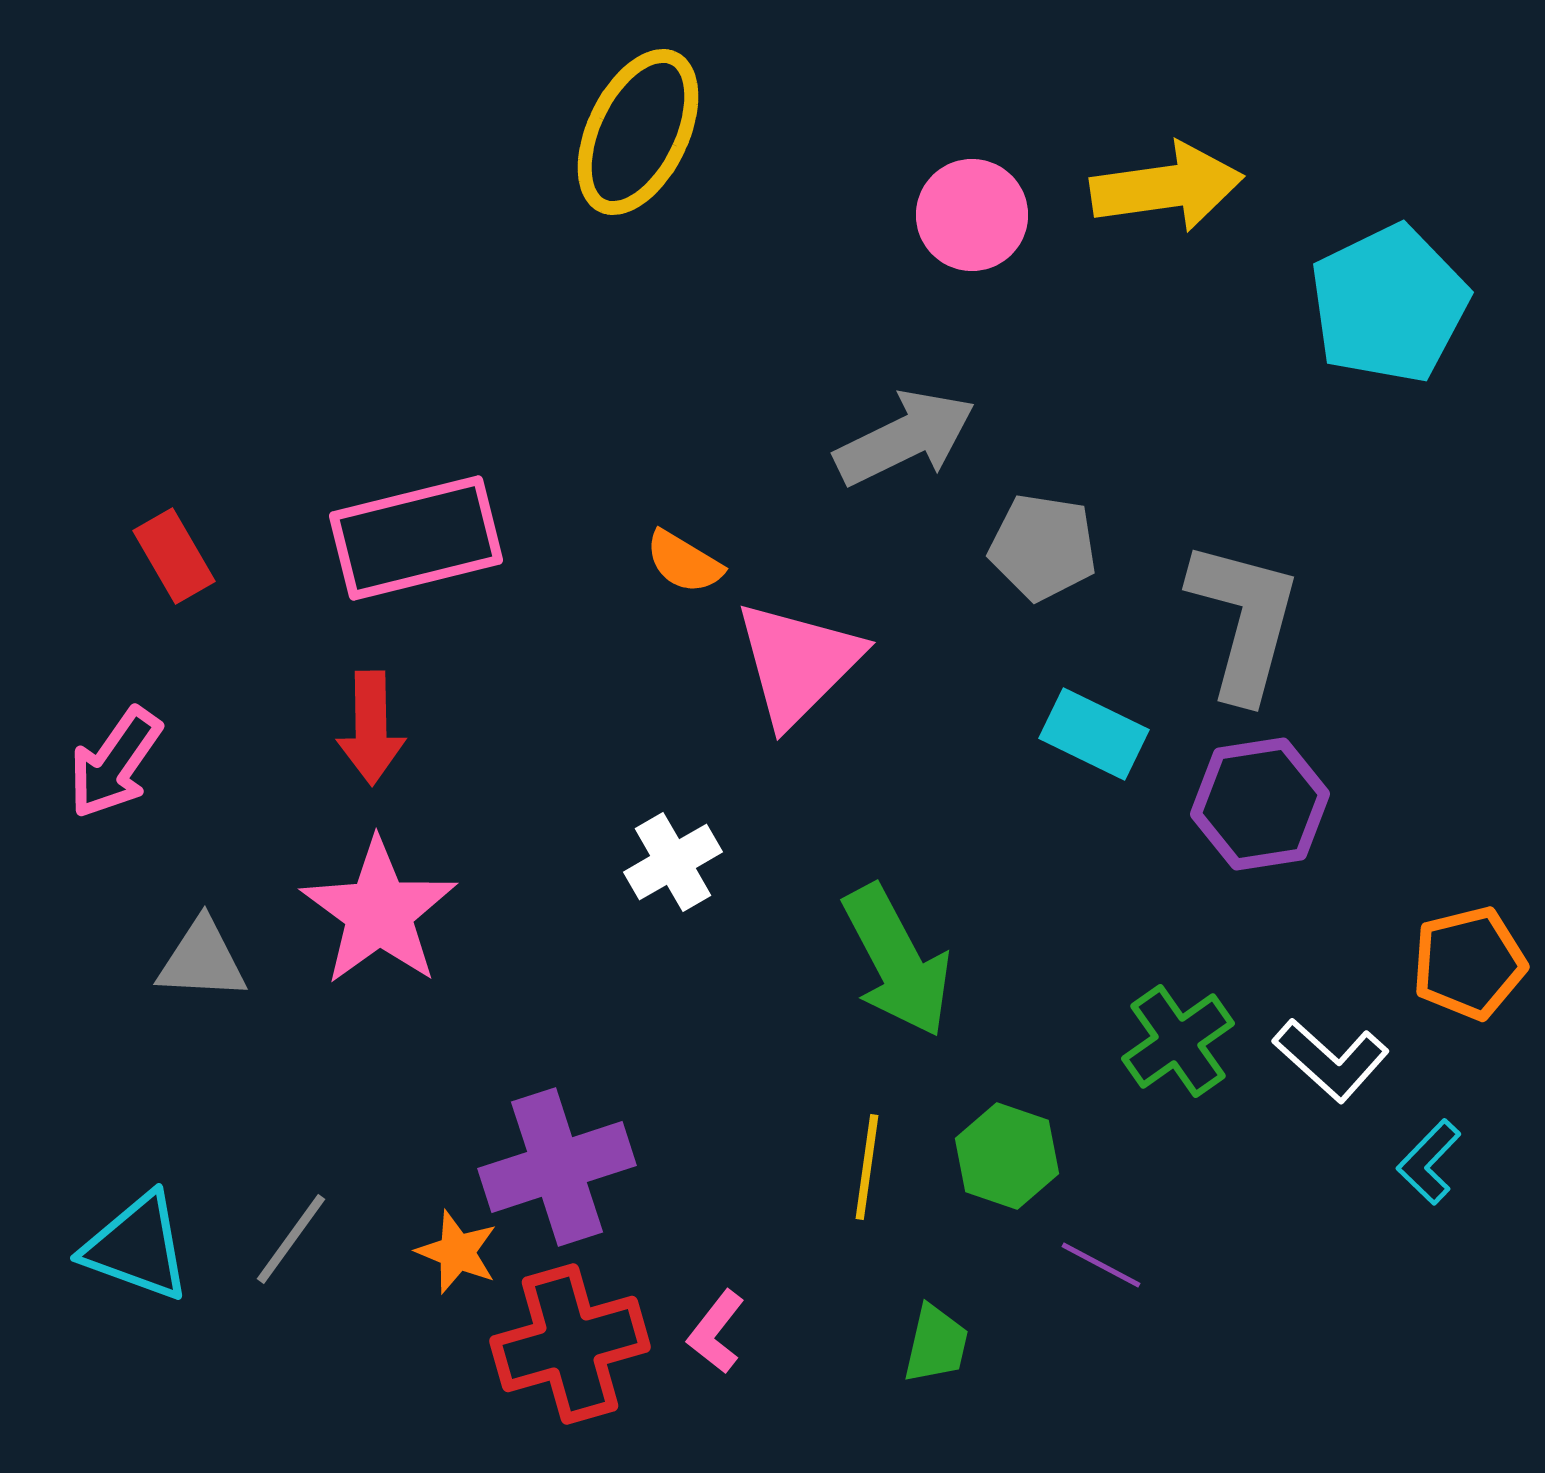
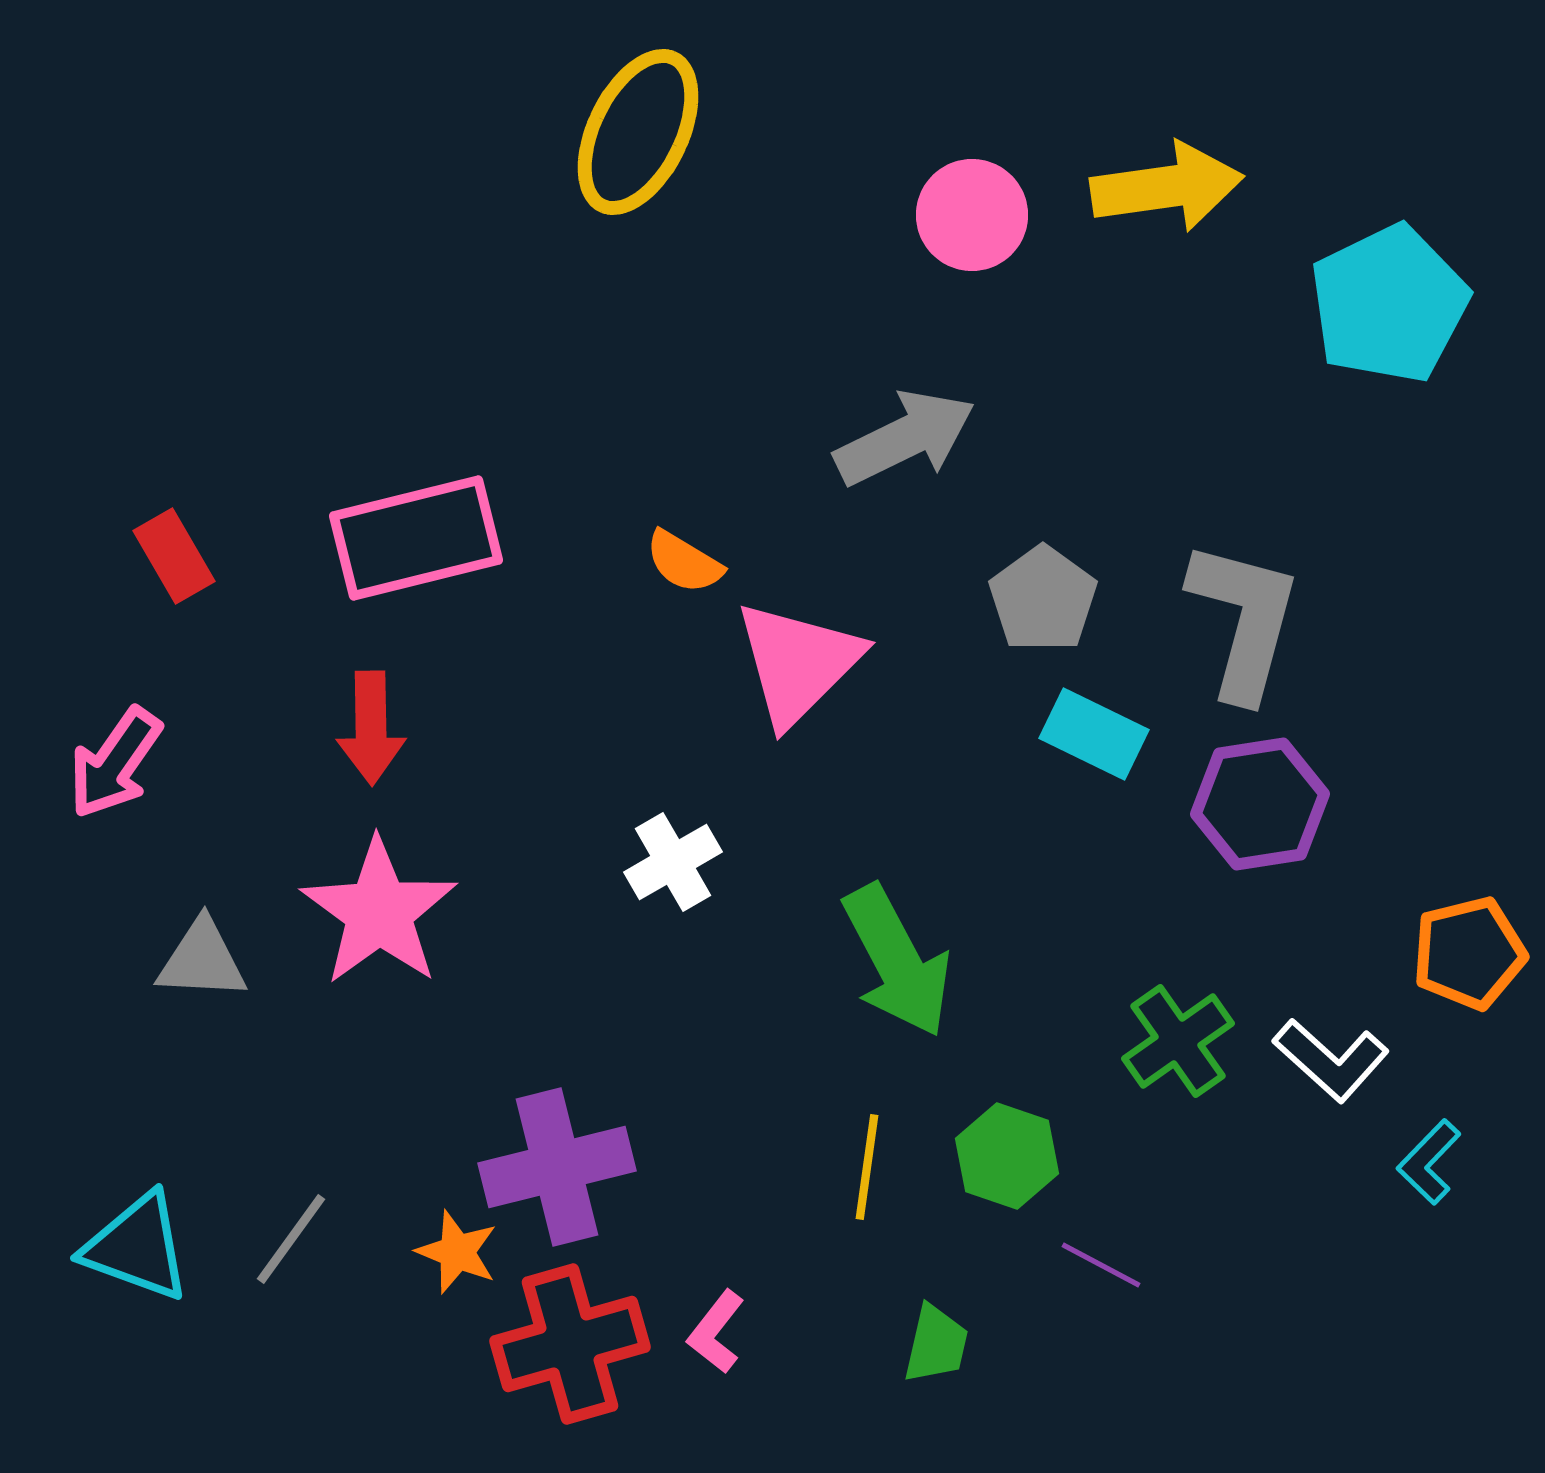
gray pentagon: moved 52 px down; rotated 27 degrees clockwise
orange pentagon: moved 10 px up
purple cross: rotated 4 degrees clockwise
